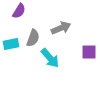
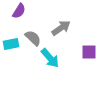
gray arrow: rotated 12 degrees counterclockwise
gray semicircle: rotated 66 degrees counterclockwise
